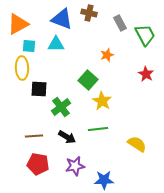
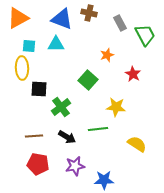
orange triangle: moved 6 px up
red star: moved 13 px left
yellow star: moved 14 px right, 6 px down; rotated 24 degrees counterclockwise
